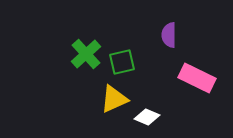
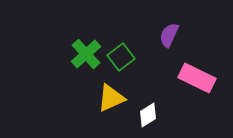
purple semicircle: rotated 25 degrees clockwise
green square: moved 1 px left, 5 px up; rotated 24 degrees counterclockwise
yellow triangle: moved 3 px left, 1 px up
white diamond: moved 1 px right, 2 px up; rotated 55 degrees counterclockwise
